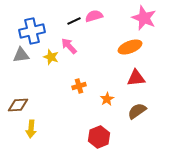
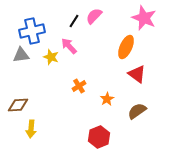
pink semicircle: rotated 30 degrees counterclockwise
black line: rotated 32 degrees counterclockwise
orange ellipse: moved 4 px left; rotated 45 degrees counterclockwise
red triangle: moved 1 px right, 4 px up; rotated 42 degrees clockwise
orange cross: rotated 16 degrees counterclockwise
